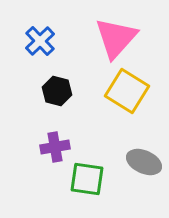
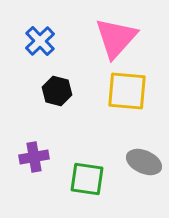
yellow square: rotated 27 degrees counterclockwise
purple cross: moved 21 px left, 10 px down
